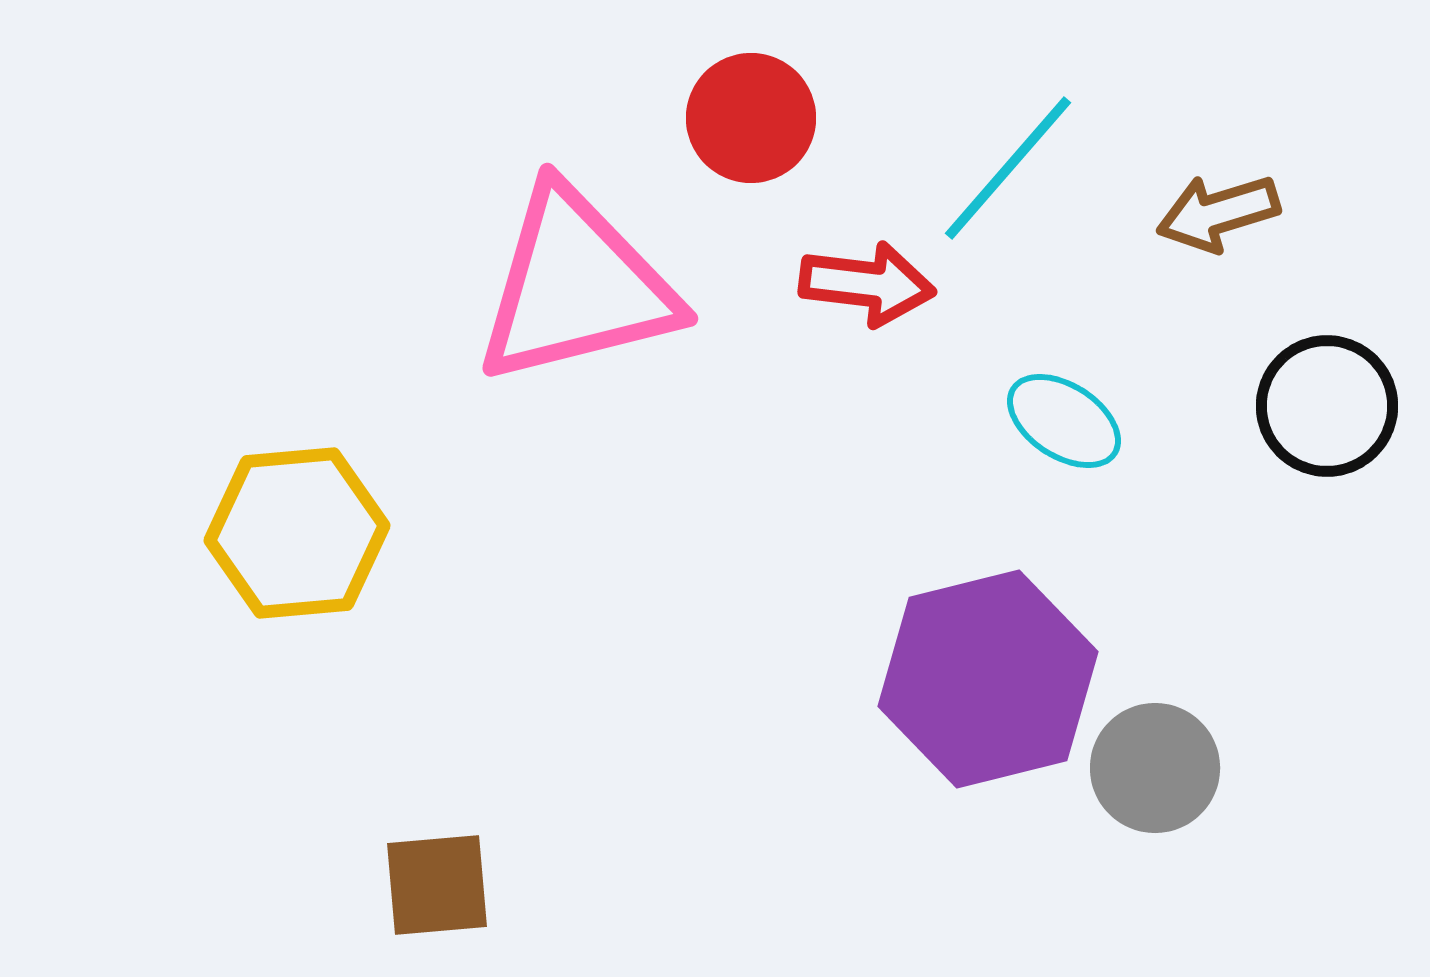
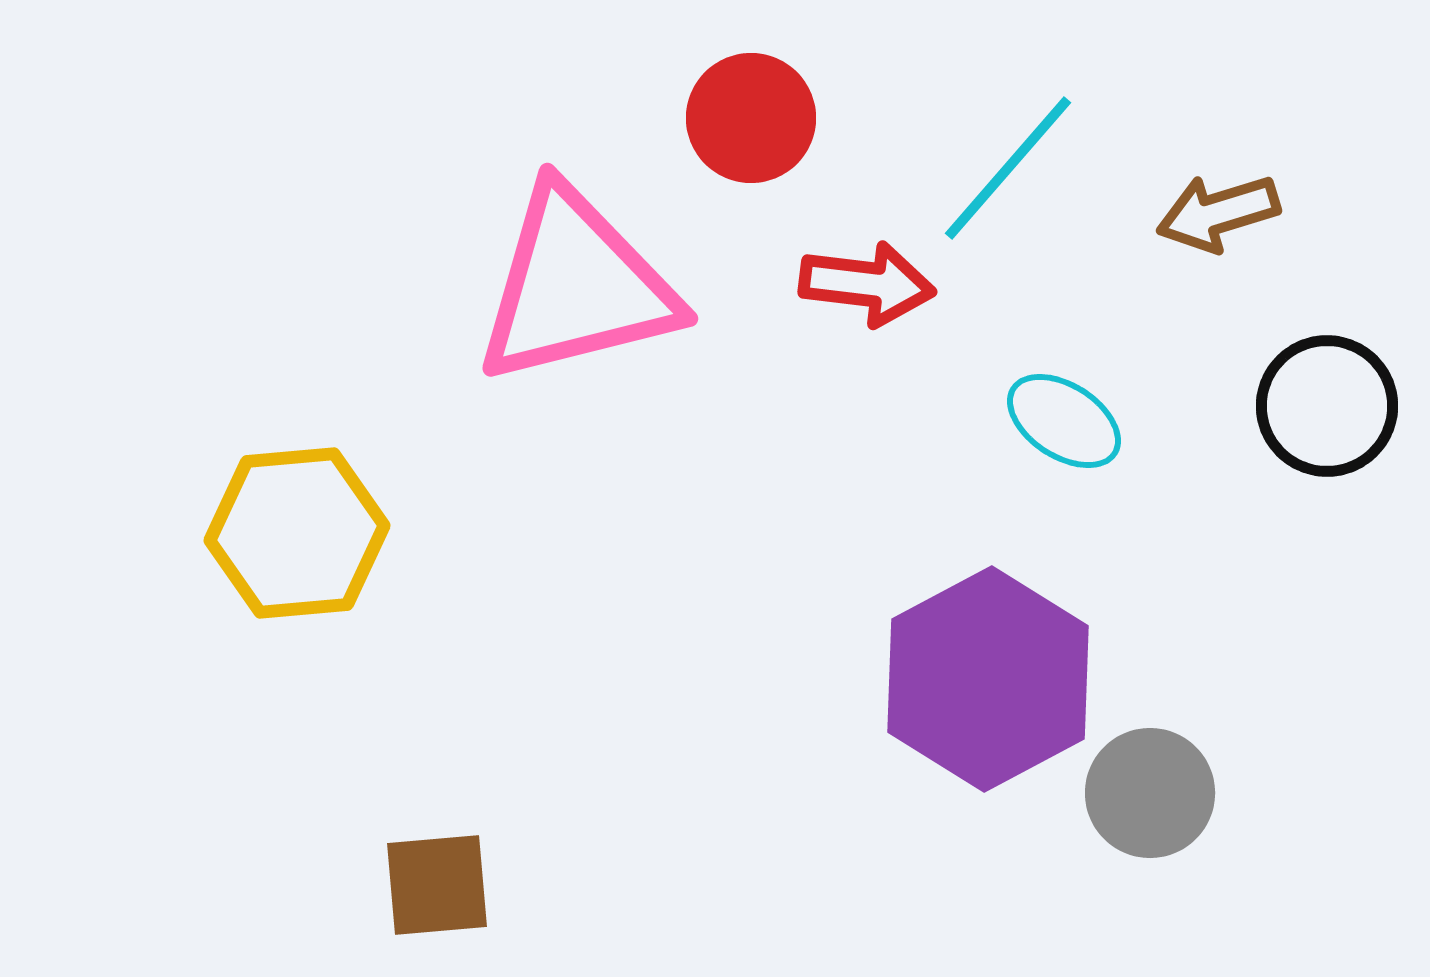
purple hexagon: rotated 14 degrees counterclockwise
gray circle: moved 5 px left, 25 px down
